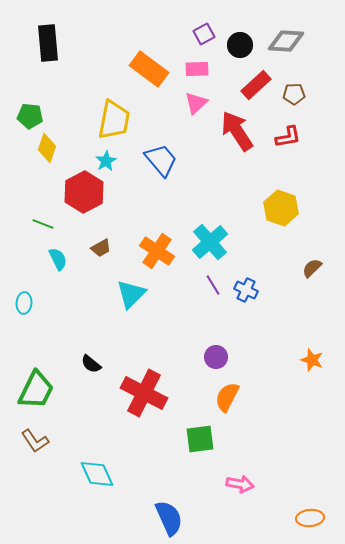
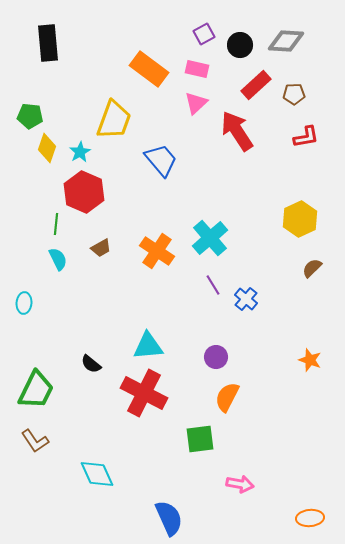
pink rectangle: rotated 15 degrees clockwise
yellow trapezoid: rotated 9 degrees clockwise
red L-shape: moved 18 px right
cyan star: moved 26 px left, 9 px up
red hexagon: rotated 9 degrees counterclockwise
yellow hexagon: moved 19 px right, 11 px down; rotated 16 degrees clockwise
green line: moved 13 px right; rotated 75 degrees clockwise
cyan cross: moved 4 px up
blue cross: moved 9 px down; rotated 15 degrees clockwise
cyan triangle: moved 17 px right, 52 px down; rotated 40 degrees clockwise
orange star: moved 2 px left
